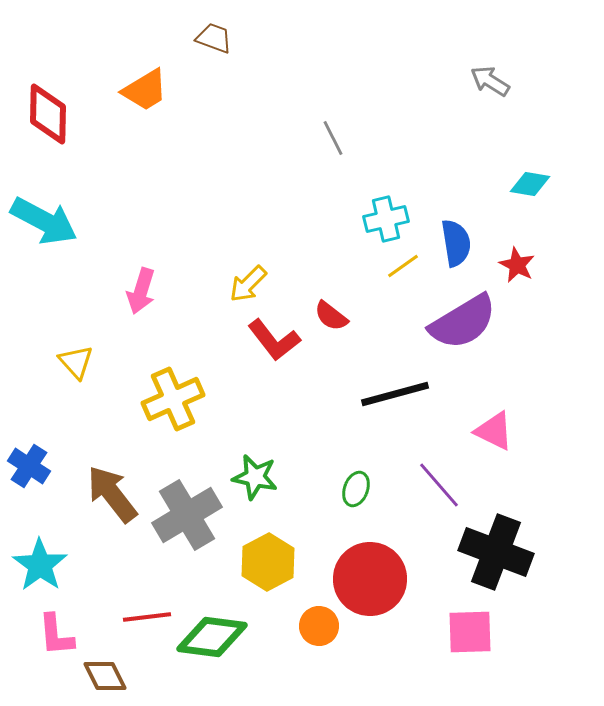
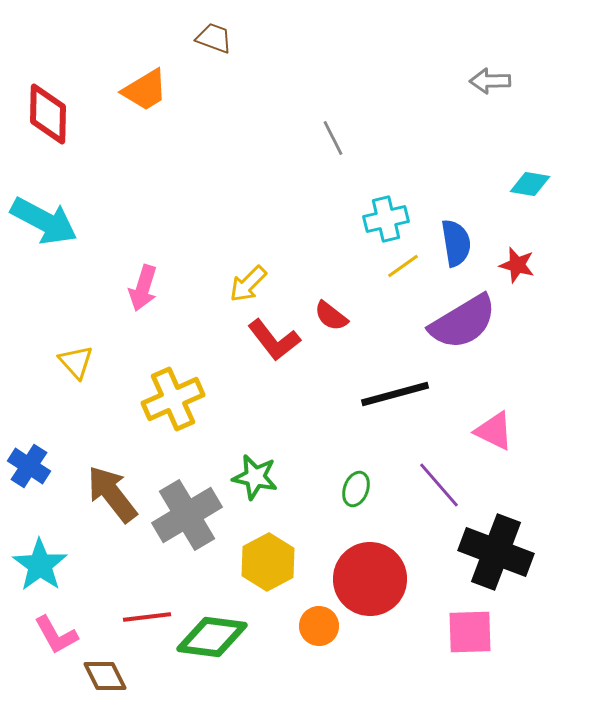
gray arrow: rotated 33 degrees counterclockwise
red star: rotated 12 degrees counterclockwise
pink arrow: moved 2 px right, 3 px up
pink L-shape: rotated 24 degrees counterclockwise
